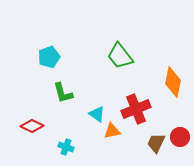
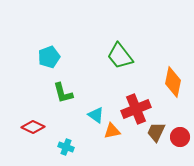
cyan triangle: moved 1 px left, 1 px down
red diamond: moved 1 px right, 1 px down
brown trapezoid: moved 11 px up
